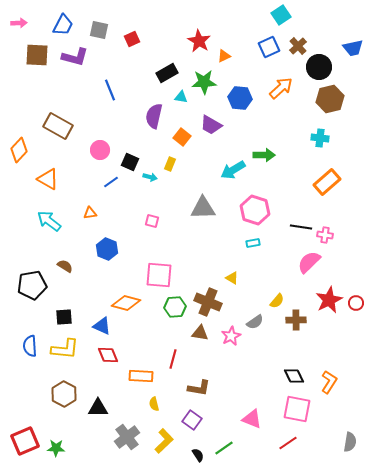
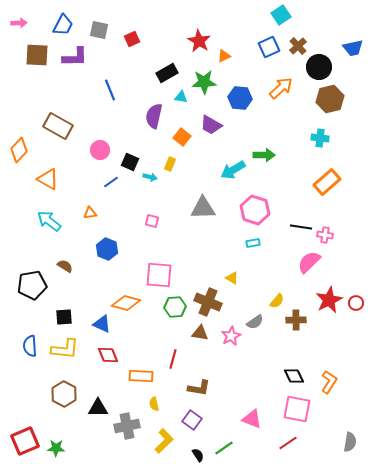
purple L-shape at (75, 57): rotated 16 degrees counterclockwise
blue triangle at (102, 326): moved 2 px up
gray cross at (127, 437): moved 11 px up; rotated 25 degrees clockwise
